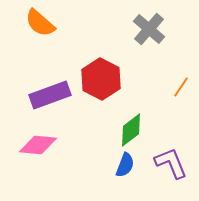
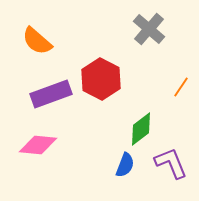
orange semicircle: moved 3 px left, 18 px down
purple rectangle: moved 1 px right, 1 px up
green diamond: moved 10 px right, 1 px up
